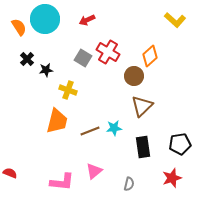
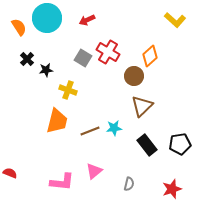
cyan circle: moved 2 px right, 1 px up
black rectangle: moved 4 px right, 2 px up; rotated 30 degrees counterclockwise
red star: moved 11 px down
